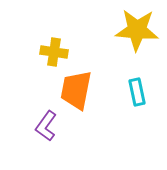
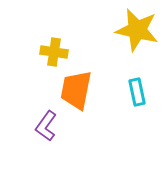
yellow star: rotated 9 degrees clockwise
